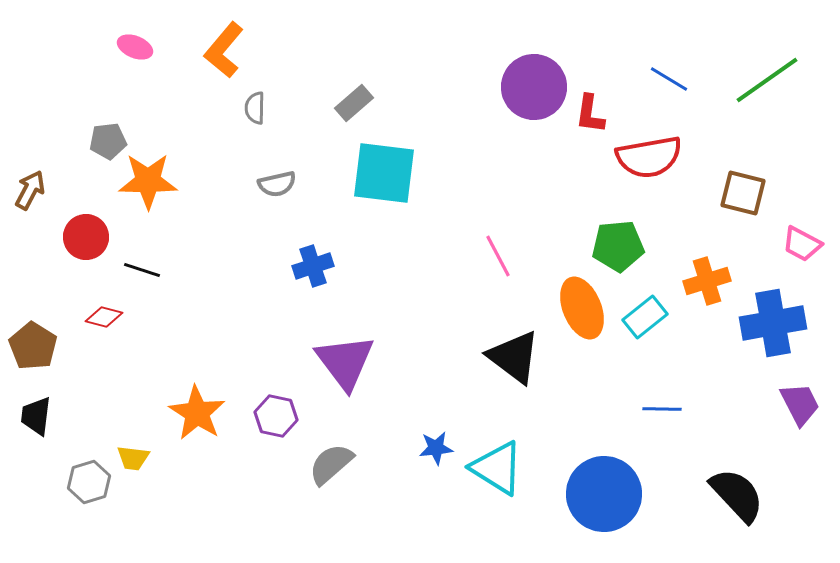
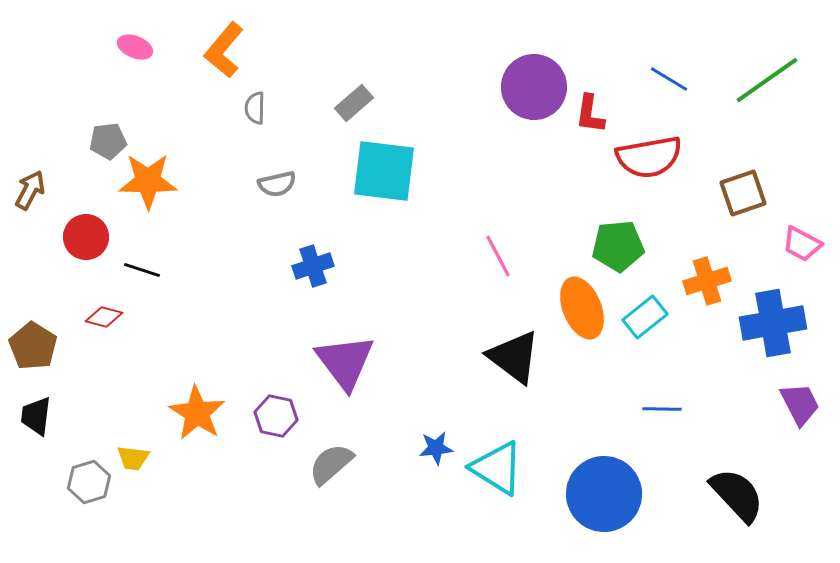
cyan square at (384, 173): moved 2 px up
brown square at (743, 193): rotated 33 degrees counterclockwise
